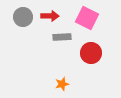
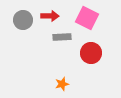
gray circle: moved 3 px down
